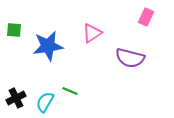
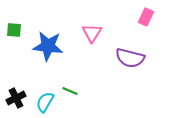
pink triangle: rotated 25 degrees counterclockwise
blue star: rotated 16 degrees clockwise
